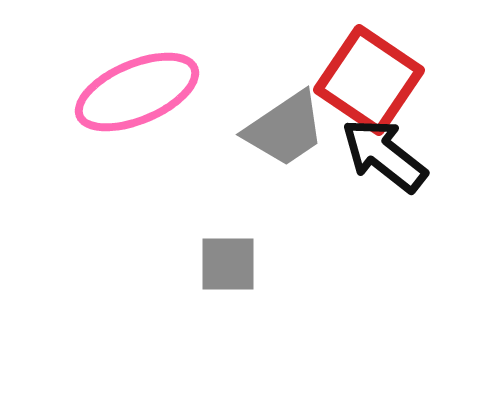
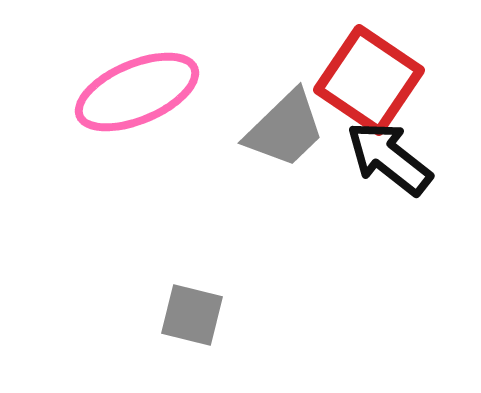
gray trapezoid: rotated 10 degrees counterclockwise
black arrow: moved 5 px right, 3 px down
gray square: moved 36 px left, 51 px down; rotated 14 degrees clockwise
